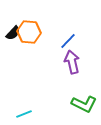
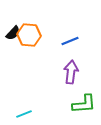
orange hexagon: moved 3 px down
blue line: moved 2 px right; rotated 24 degrees clockwise
purple arrow: moved 1 px left, 10 px down; rotated 20 degrees clockwise
green L-shape: rotated 30 degrees counterclockwise
